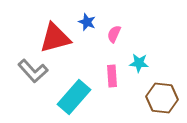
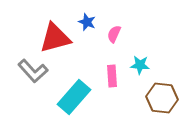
cyan star: moved 1 px right, 2 px down
